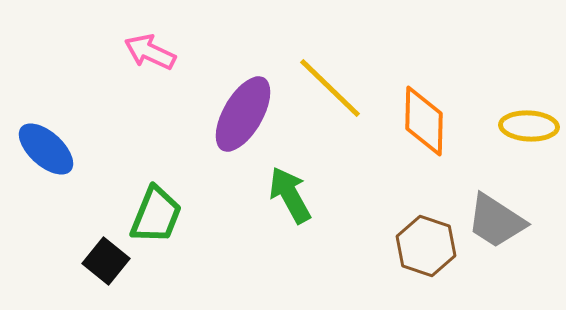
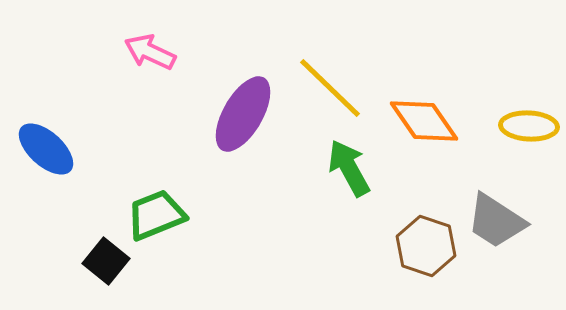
orange diamond: rotated 36 degrees counterclockwise
green arrow: moved 59 px right, 27 px up
green trapezoid: rotated 134 degrees counterclockwise
